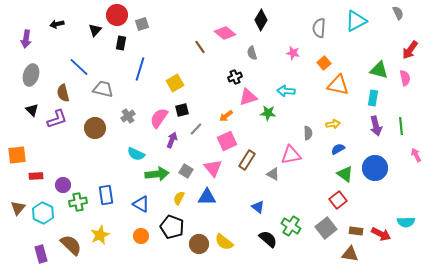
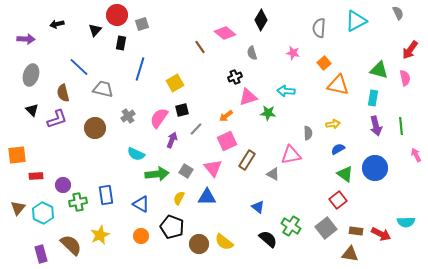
purple arrow at (26, 39): rotated 96 degrees counterclockwise
